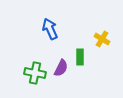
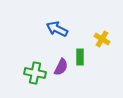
blue arrow: moved 7 px right; rotated 40 degrees counterclockwise
purple semicircle: moved 1 px up
